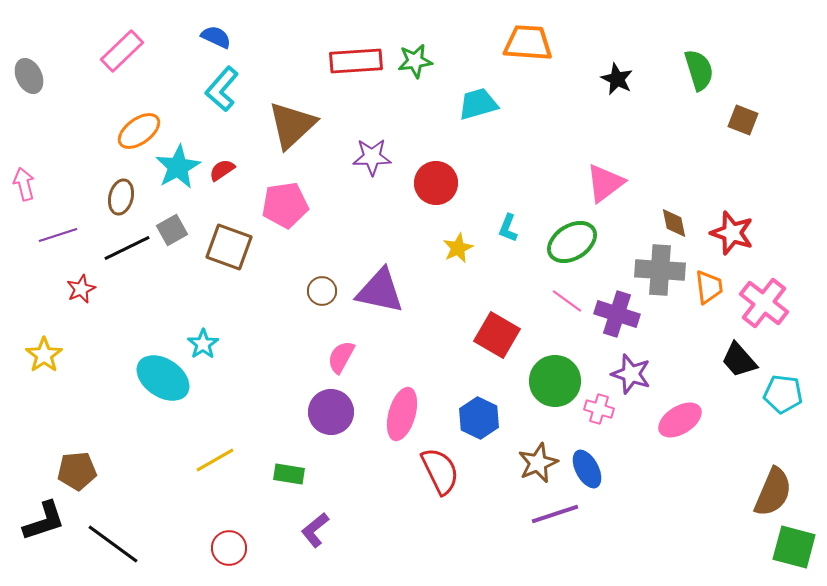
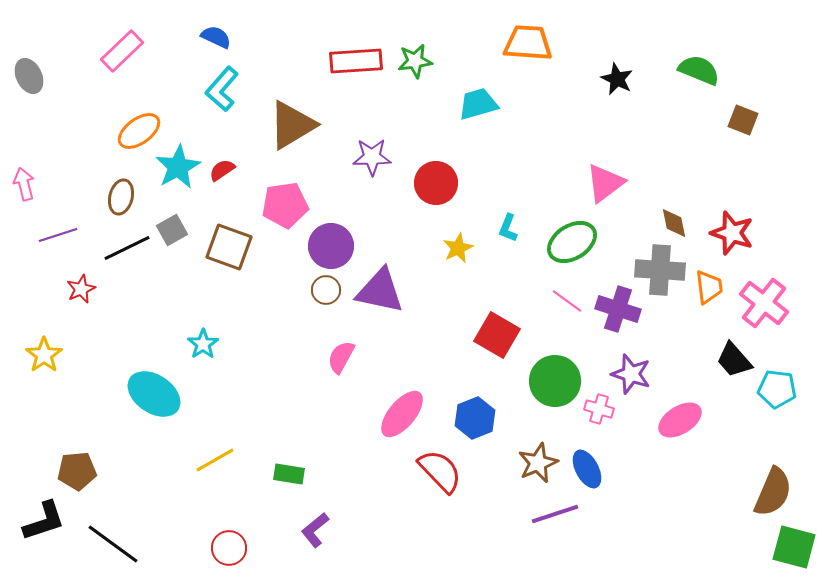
green semicircle at (699, 70): rotated 51 degrees counterclockwise
brown triangle at (292, 125): rotated 12 degrees clockwise
brown circle at (322, 291): moved 4 px right, 1 px up
purple cross at (617, 314): moved 1 px right, 5 px up
black trapezoid at (739, 360): moved 5 px left
cyan ellipse at (163, 378): moved 9 px left, 16 px down
cyan pentagon at (783, 394): moved 6 px left, 5 px up
purple circle at (331, 412): moved 166 px up
pink ellipse at (402, 414): rotated 24 degrees clockwise
blue hexagon at (479, 418): moved 4 px left; rotated 12 degrees clockwise
red semicircle at (440, 471): rotated 18 degrees counterclockwise
